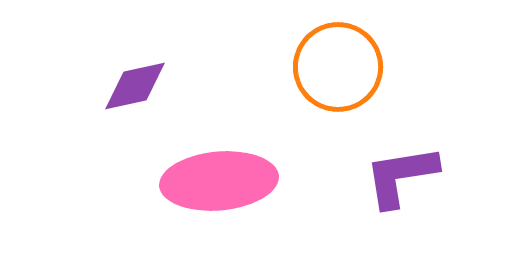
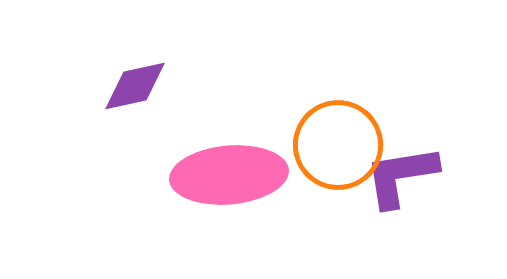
orange circle: moved 78 px down
pink ellipse: moved 10 px right, 6 px up
